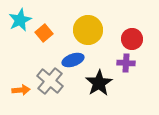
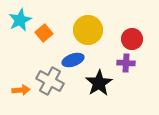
gray cross: rotated 12 degrees counterclockwise
